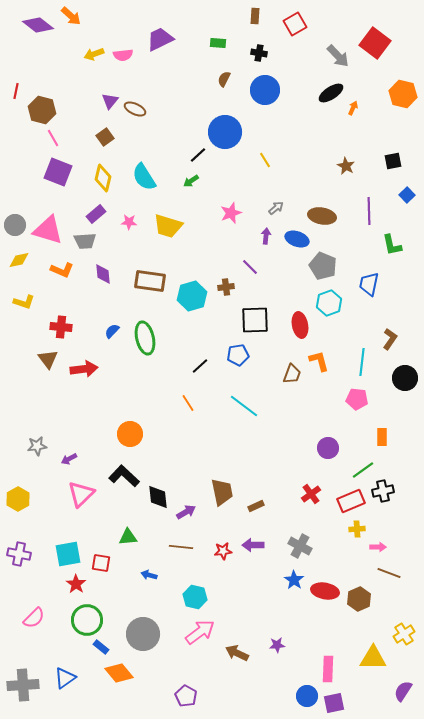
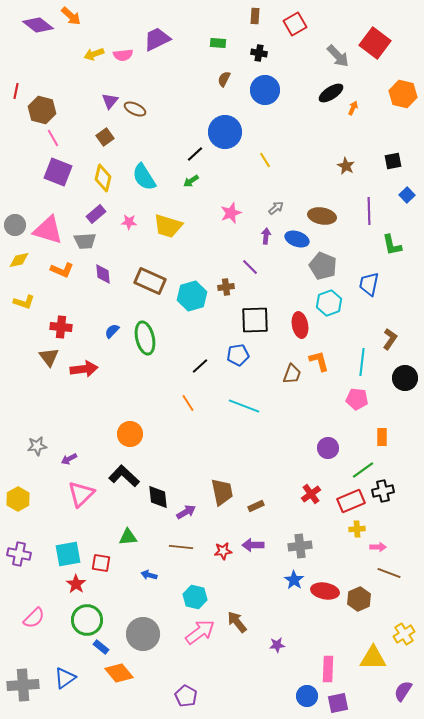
purple trapezoid at (160, 39): moved 3 px left
black line at (198, 155): moved 3 px left, 1 px up
brown rectangle at (150, 281): rotated 16 degrees clockwise
brown triangle at (48, 359): moved 1 px right, 2 px up
cyan line at (244, 406): rotated 16 degrees counterclockwise
gray cross at (300, 546): rotated 35 degrees counterclockwise
brown arrow at (237, 653): moved 31 px up; rotated 25 degrees clockwise
purple square at (334, 703): moved 4 px right
